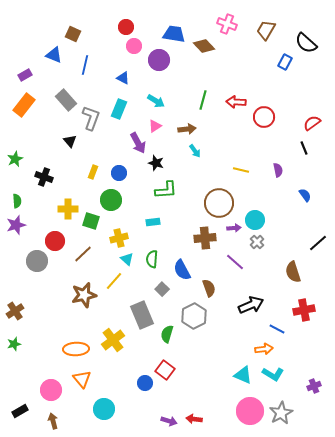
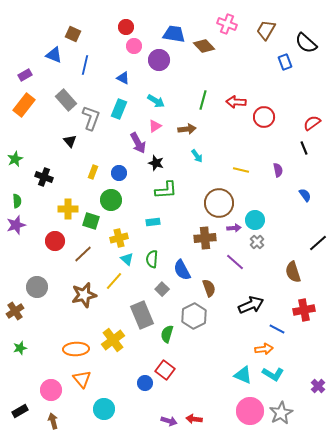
blue rectangle at (285, 62): rotated 49 degrees counterclockwise
cyan arrow at (195, 151): moved 2 px right, 5 px down
gray circle at (37, 261): moved 26 px down
green star at (14, 344): moved 6 px right, 4 px down
purple cross at (314, 386): moved 4 px right; rotated 24 degrees counterclockwise
